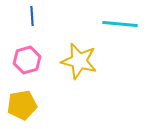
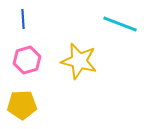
blue line: moved 9 px left, 3 px down
cyan line: rotated 16 degrees clockwise
yellow pentagon: rotated 8 degrees clockwise
